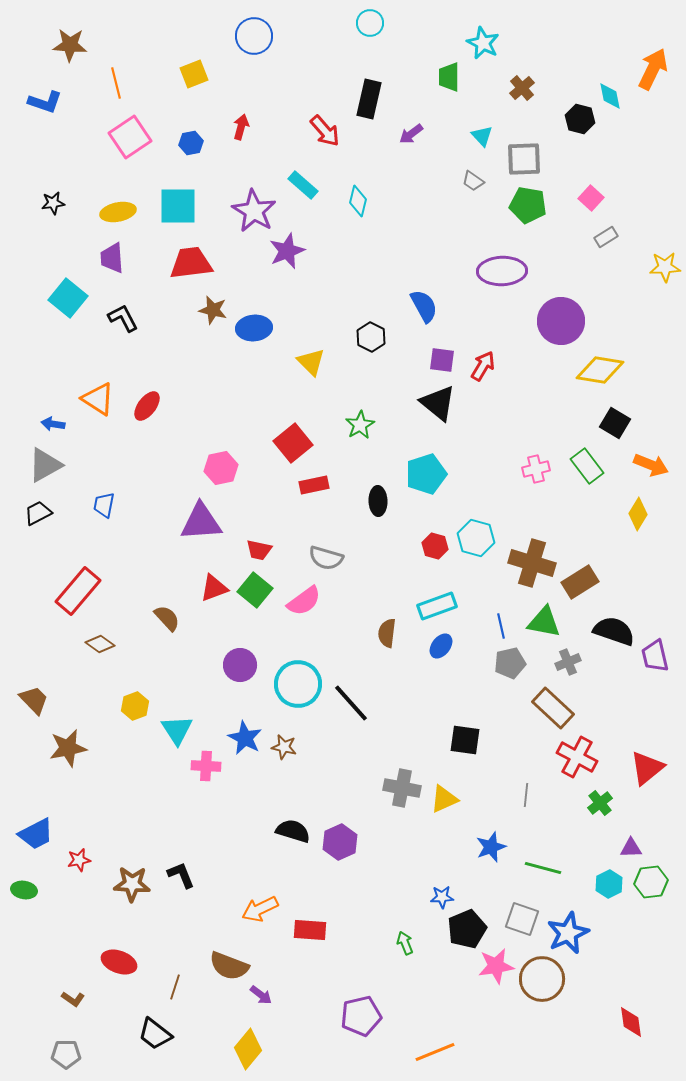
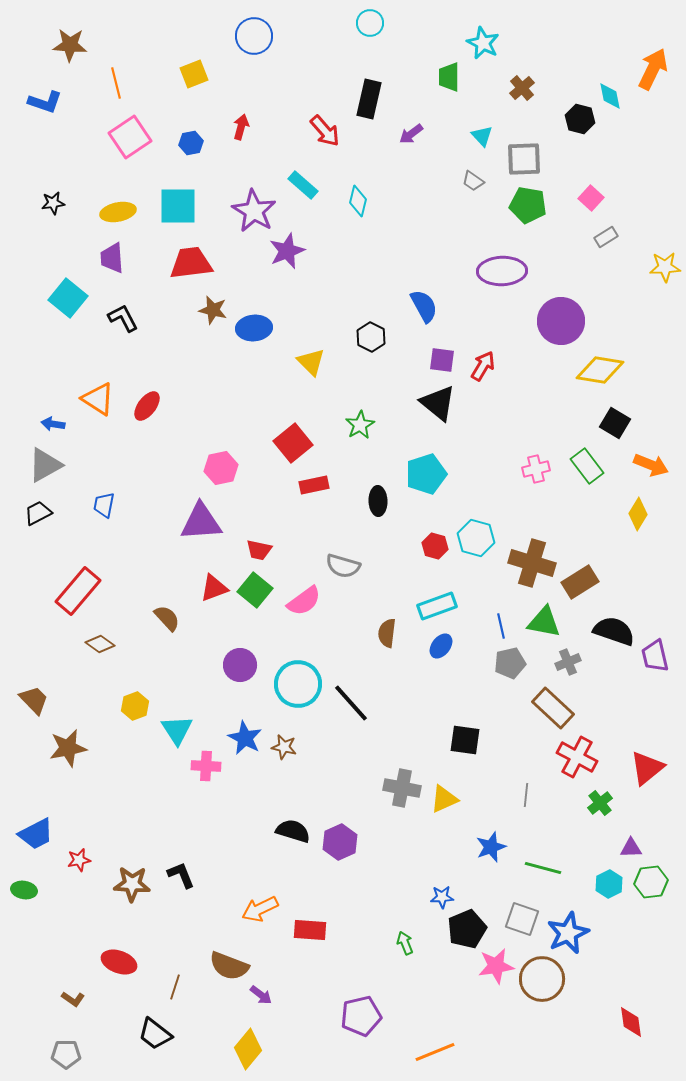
gray semicircle at (326, 558): moved 17 px right, 8 px down
